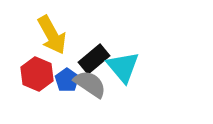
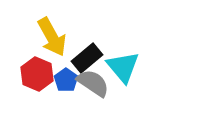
yellow arrow: moved 2 px down
black rectangle: moved 7 px left, 1 px up
blue pentagon: moved 1 px left
gray semicircle: moved 3 px right, 1 px up
